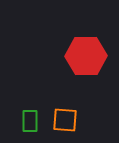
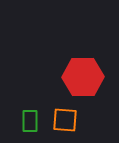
red hexagon: moved 3 px left, 21 px down
